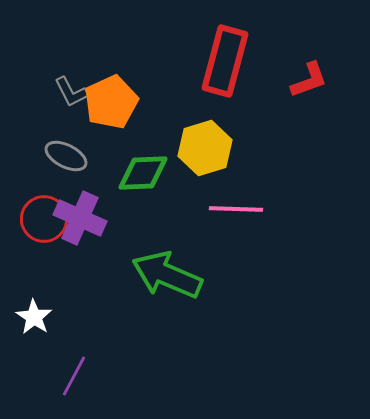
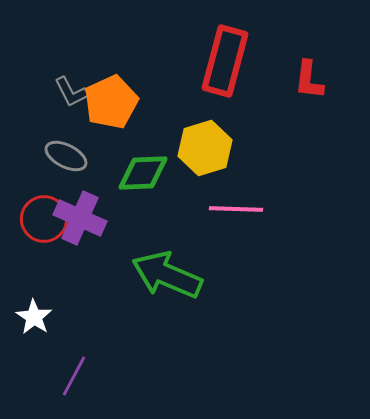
red L-shape: rotated 117 degrees clockwise
